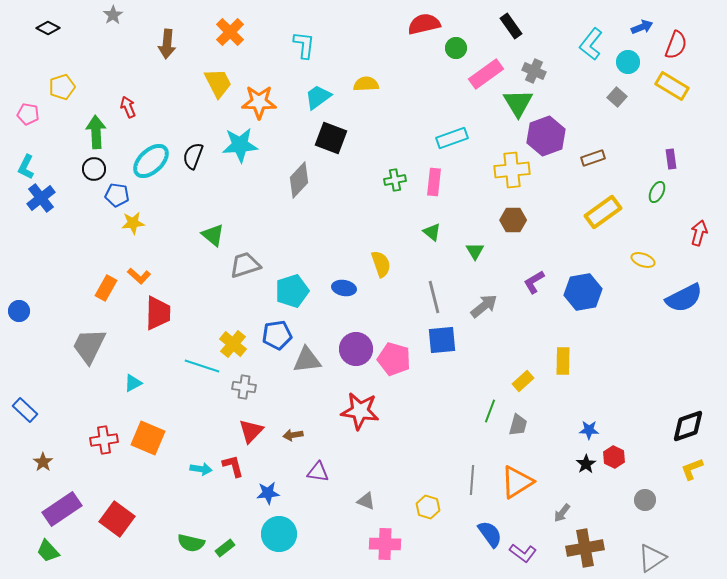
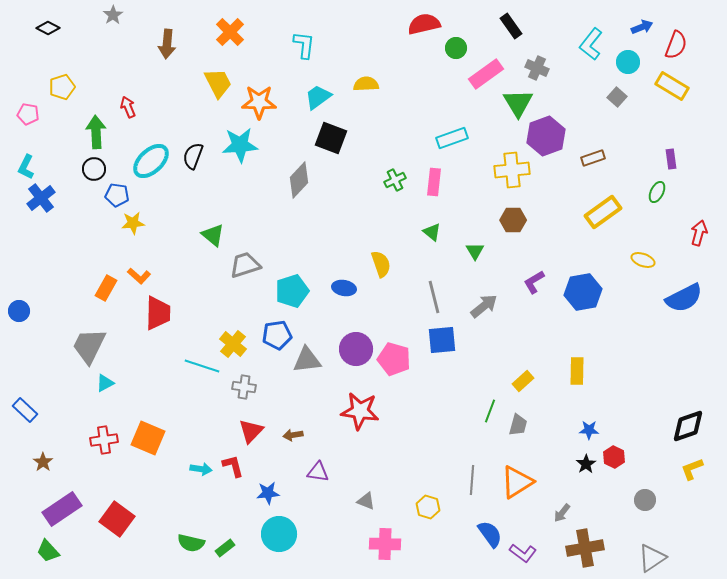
gray cross at (534, 71): moved 3 px right, 3 px up
green cross at (395, 180): rotated 15 degrees counterclockwise
yellow rectangle at (563, 361): moved 14 px right, 10 px down
cyan triangle at (133, 383): moved 28 px left
